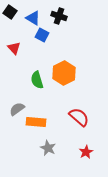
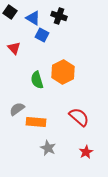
orange hexagon: moved 1 px left, 1 px up
